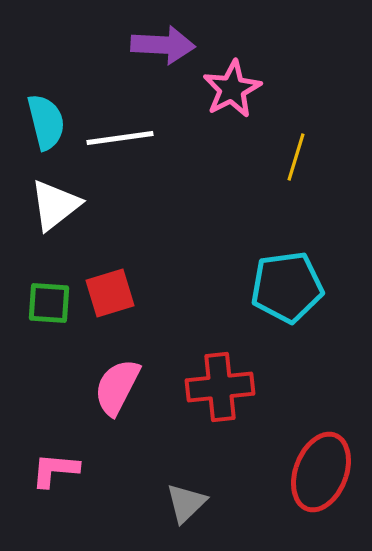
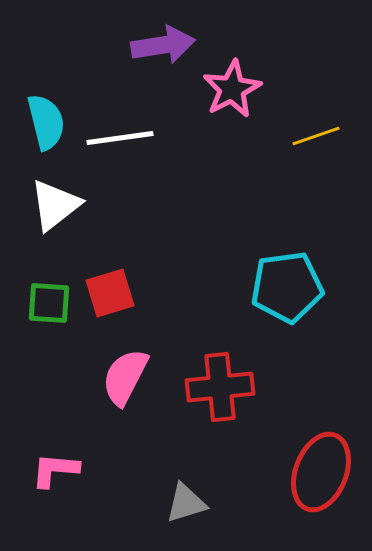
purple arrow: rotated 12 degrees counterclockwise
yellow line: moved 20 px right, 21 px up; rotated 54 degrees clockwise
pink semicircle: moved 8 px right, 10 px up
gray triangle: rotated 27 degrees clockwise
